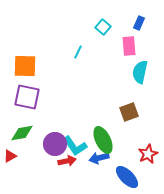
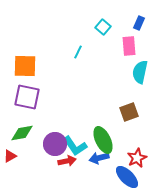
red star: moved 11 px left, 4 px down
